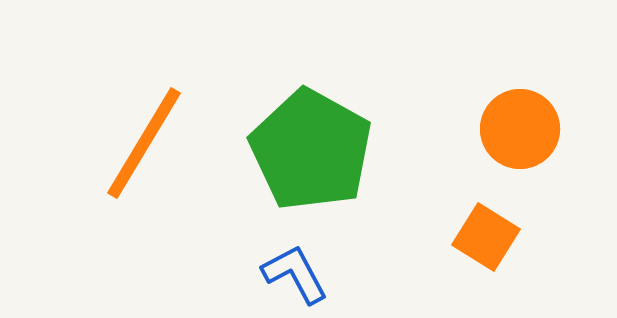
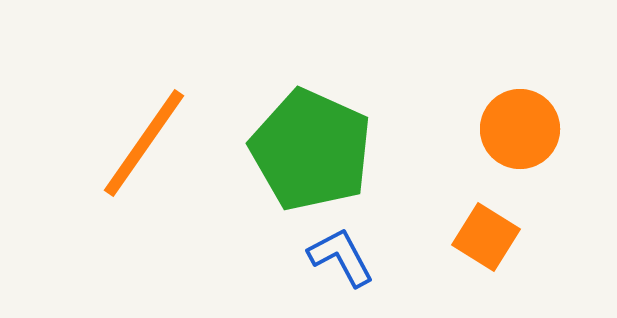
orange line: rotated 4 degrees clockwise
green pentagon: rotated 5 degrees counterclockwise
blue L-shape: moved 46 px right, 17 px up
